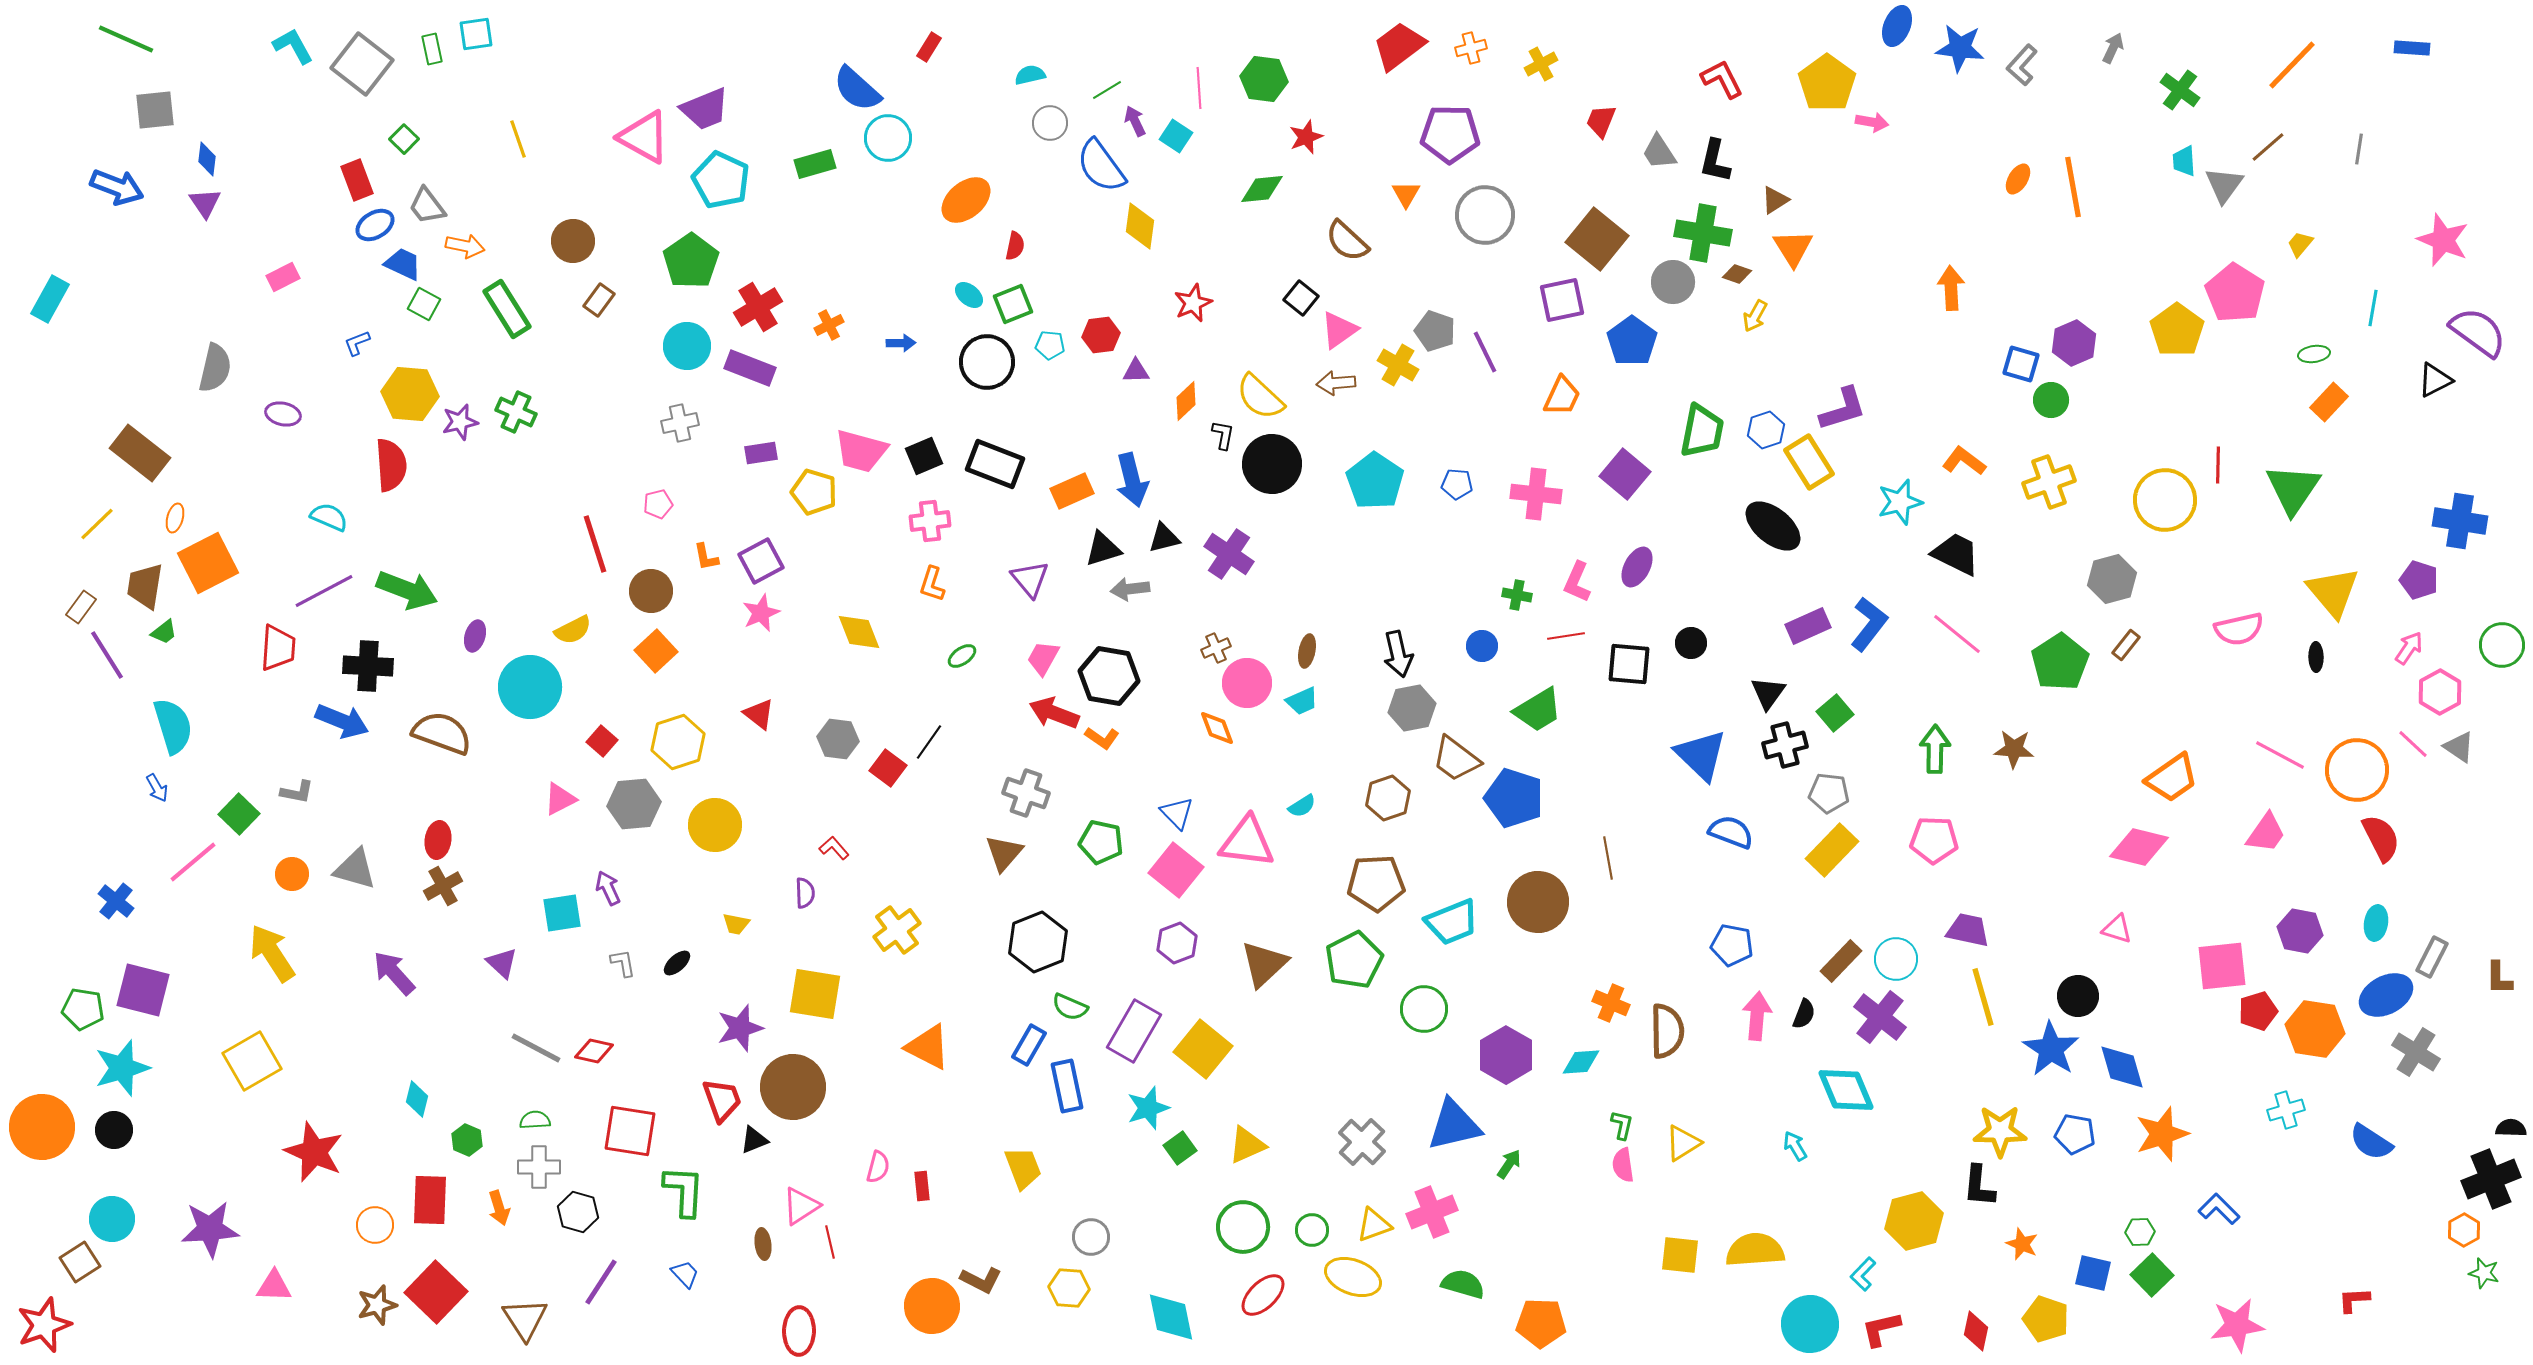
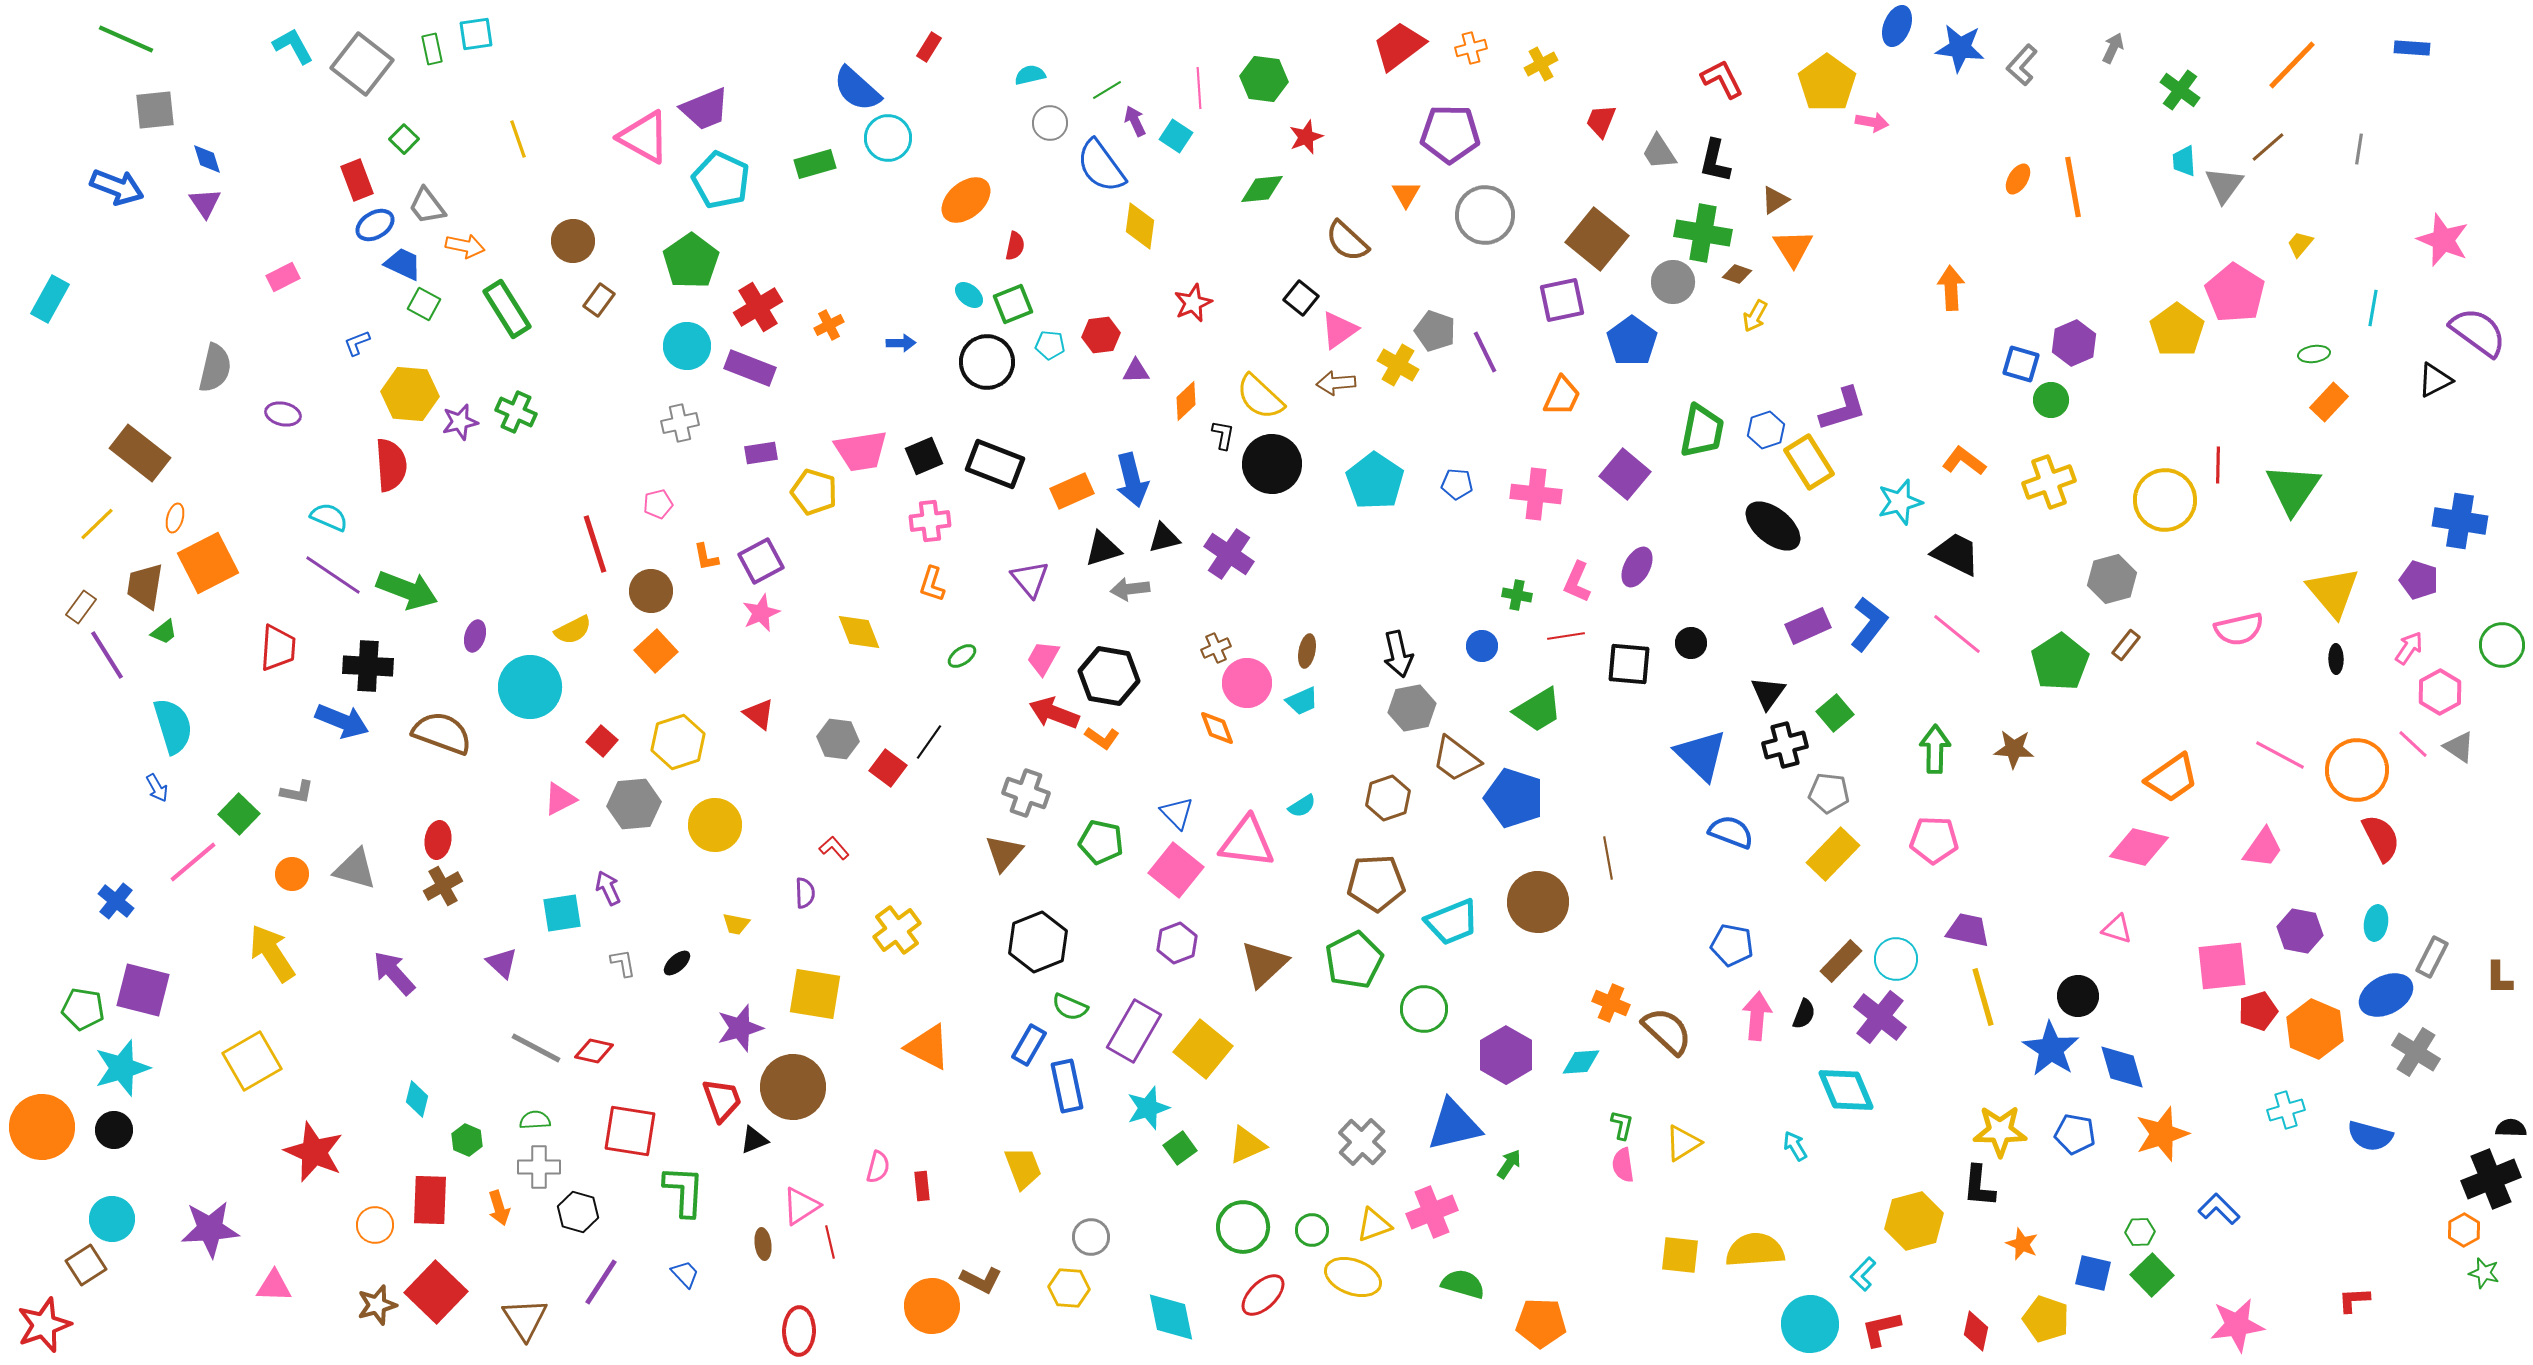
blue diamond at (207, 159): rotated 24 degrees counterclockwise
pink trapezoid at (861, 451): rotated 24 degrees counterclockwise
purple line at (324, 591): moved 9 px right, 16 px up; rotated 62 degrees clockwise
black ellipse at (2316, 657): moved 20 px right, 2 px down
pink trapezoid at (2266, 833): moved 3 px left, 15 px down
yellow rectangle at (1832, 850): moved 1 px right, 4 px down
orange hexagon at (2315, 1029): rotated 14 degrees clockwise
brown semicircle at (1667, 1031): rotated 46 degrees counterclockwise
blue semicircle at (2371, 1142): moved 1 px left, 6 px up; rotated 18 degrees counterclockwise
brown square at (80, 1262): moved 6 px right, 3 px down
